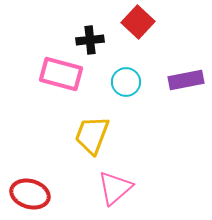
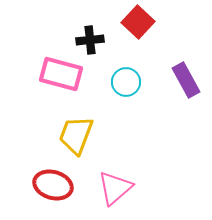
purple rectangle: rotated 72 degrees clockwise
yellow trapezoid: moved 16 px left
red ellipse: moved 23 px right, 9 px up
